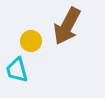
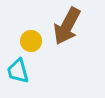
cyan trapezoid: moved 1 px right, 1 px down
